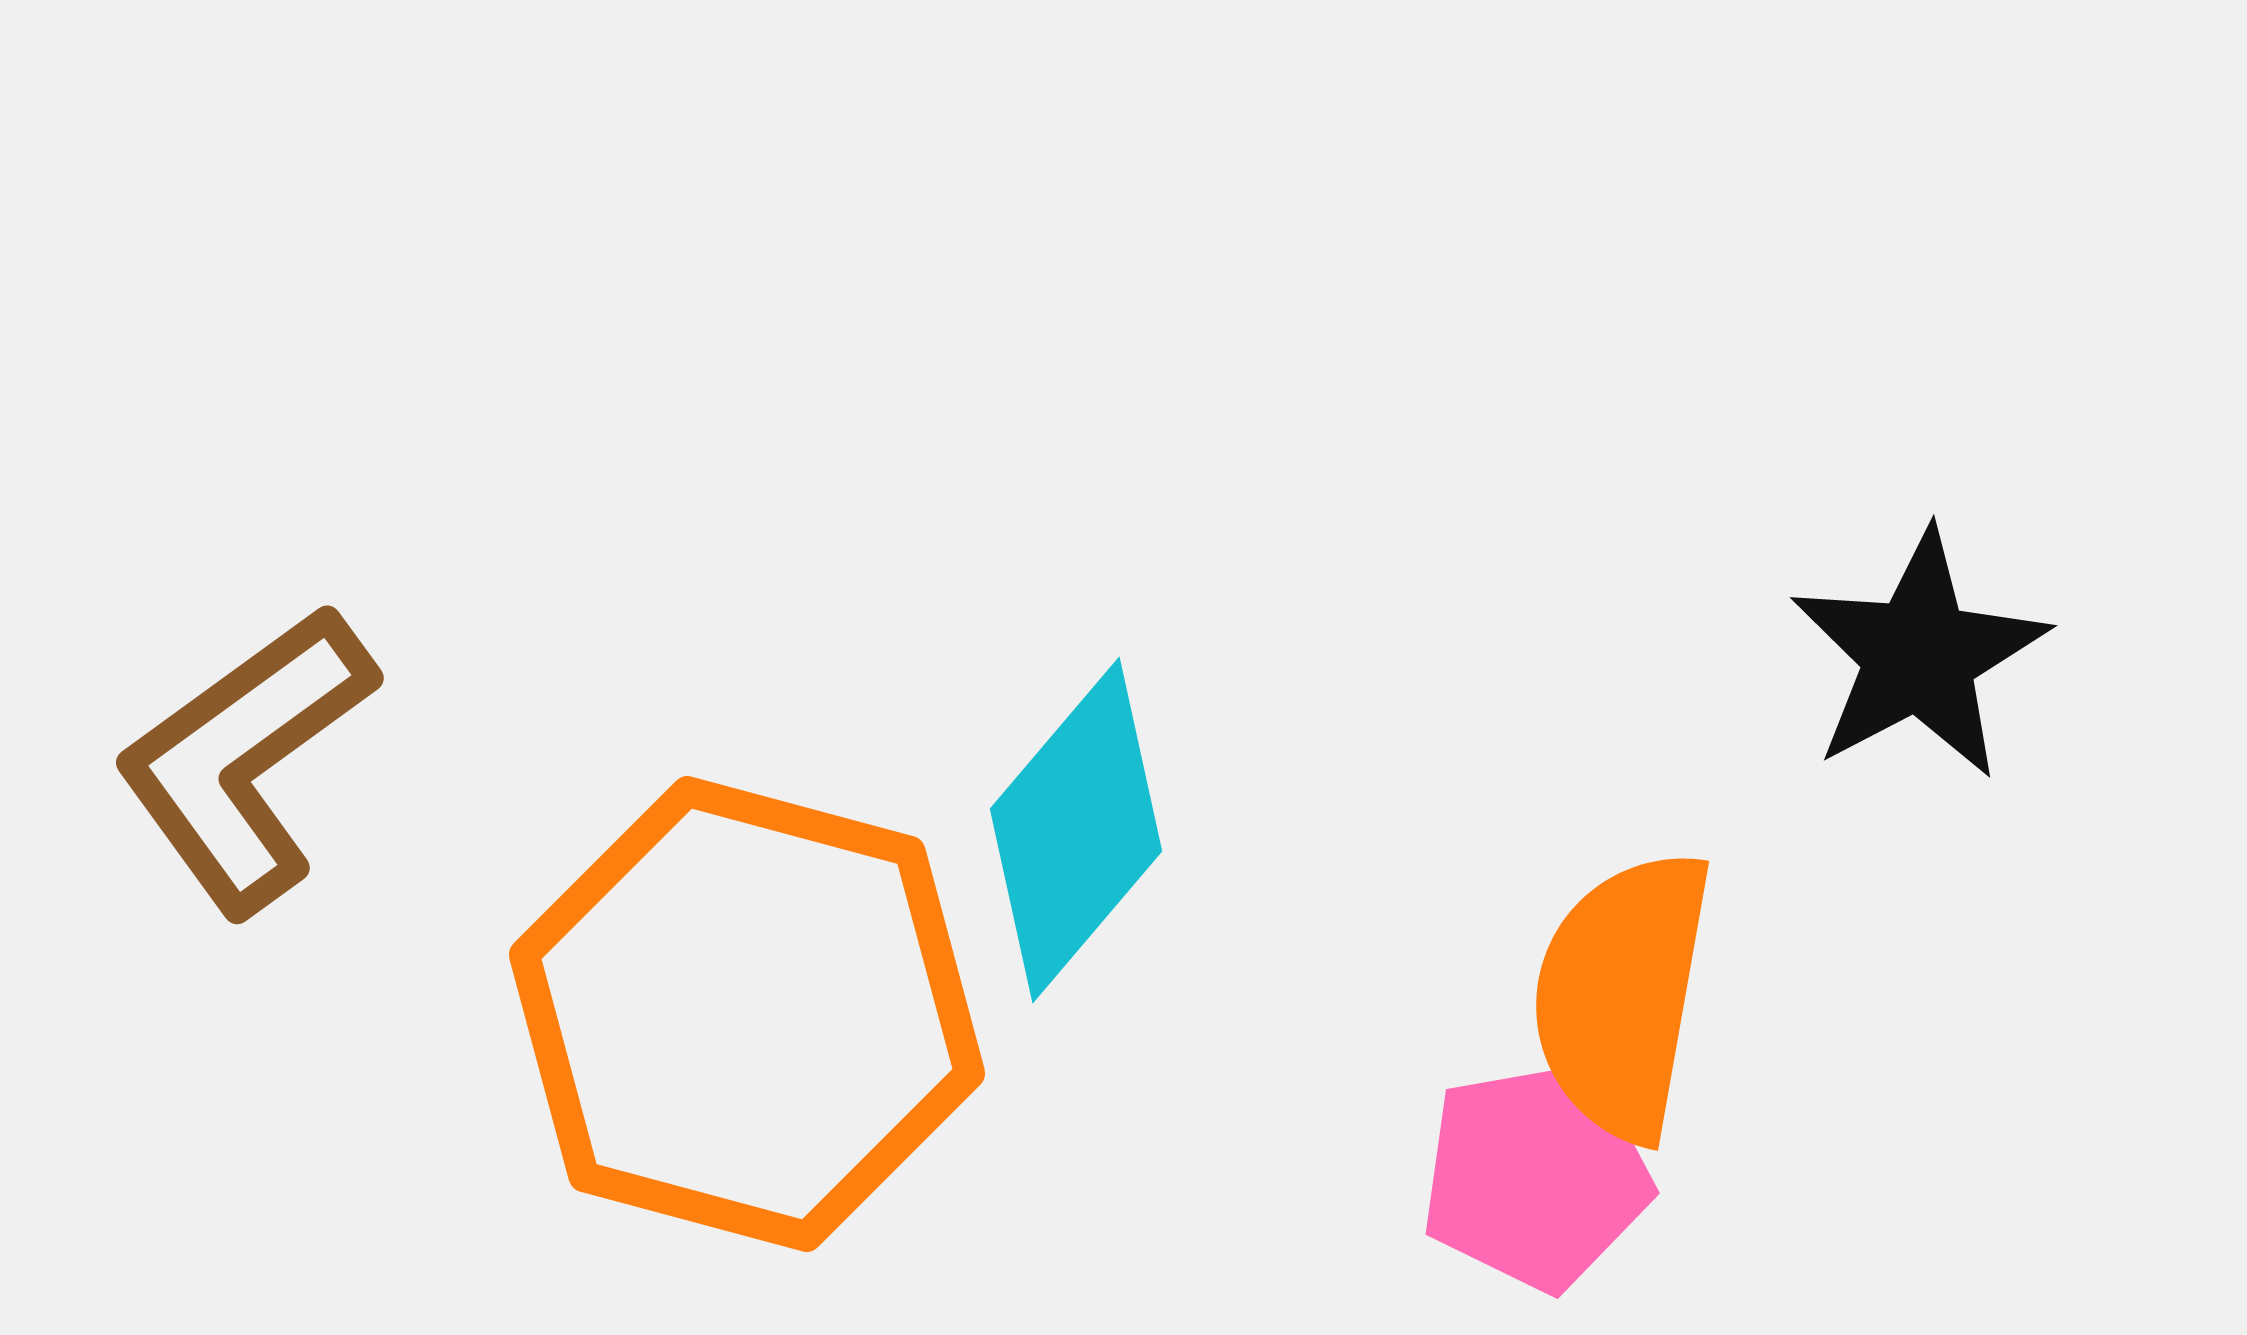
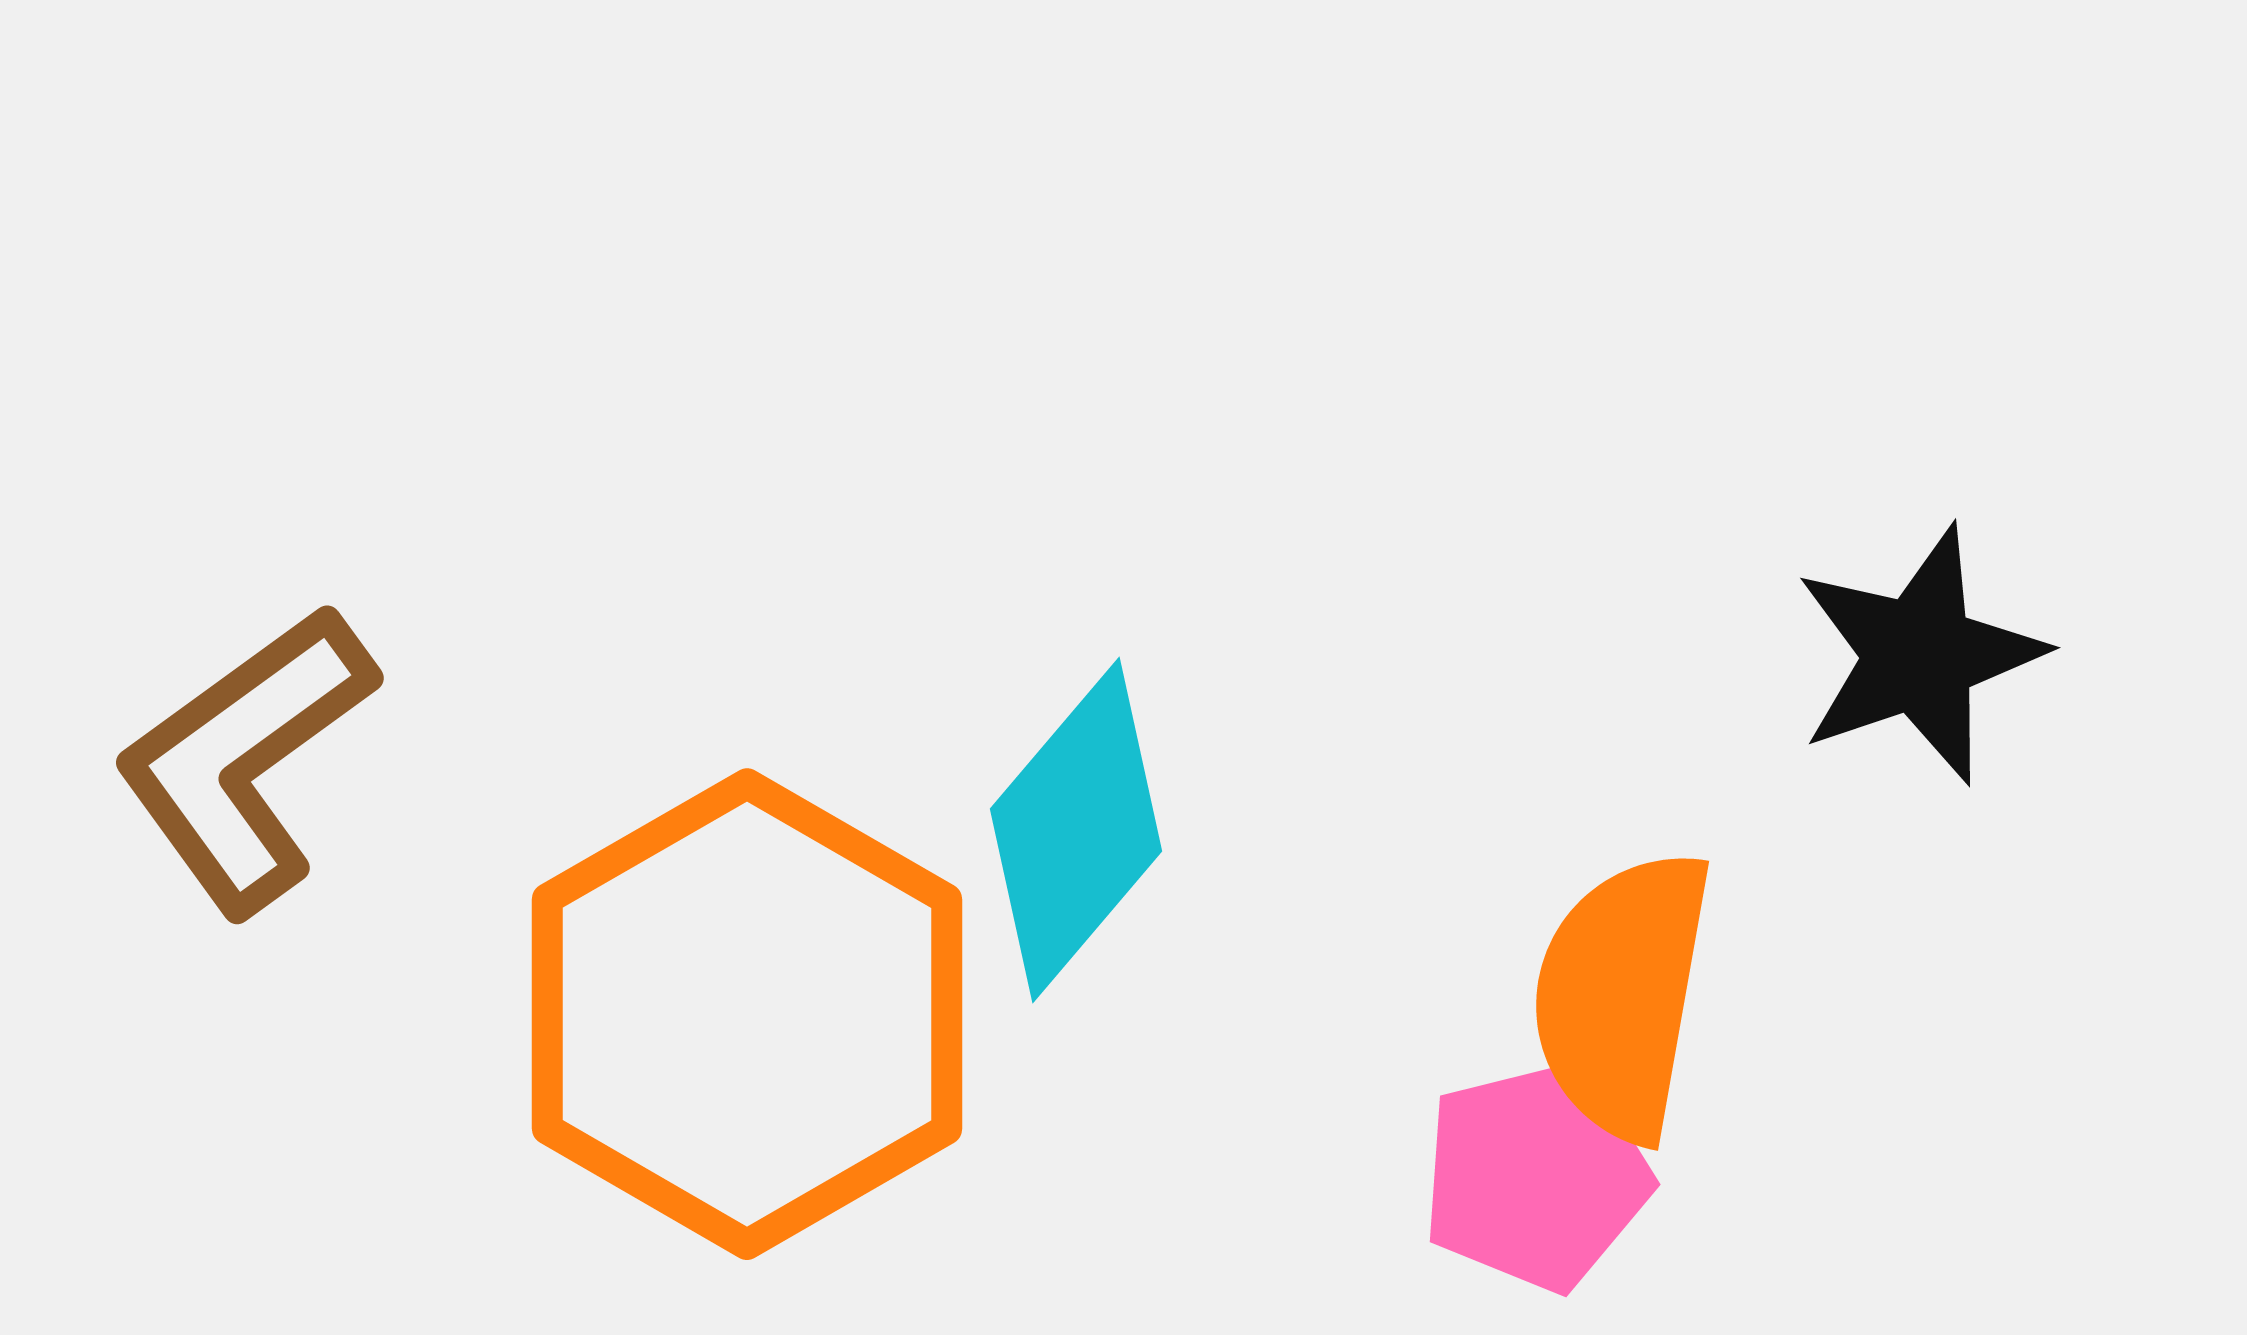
black star: rotated 9 degrees clockwise
orange hexagon: rotated 15 degrees clockwise
pink pentagon: rotated 4 degrees counterclockwise
